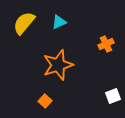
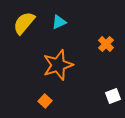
orange cross: rotated 21 degrees counterclockwise
